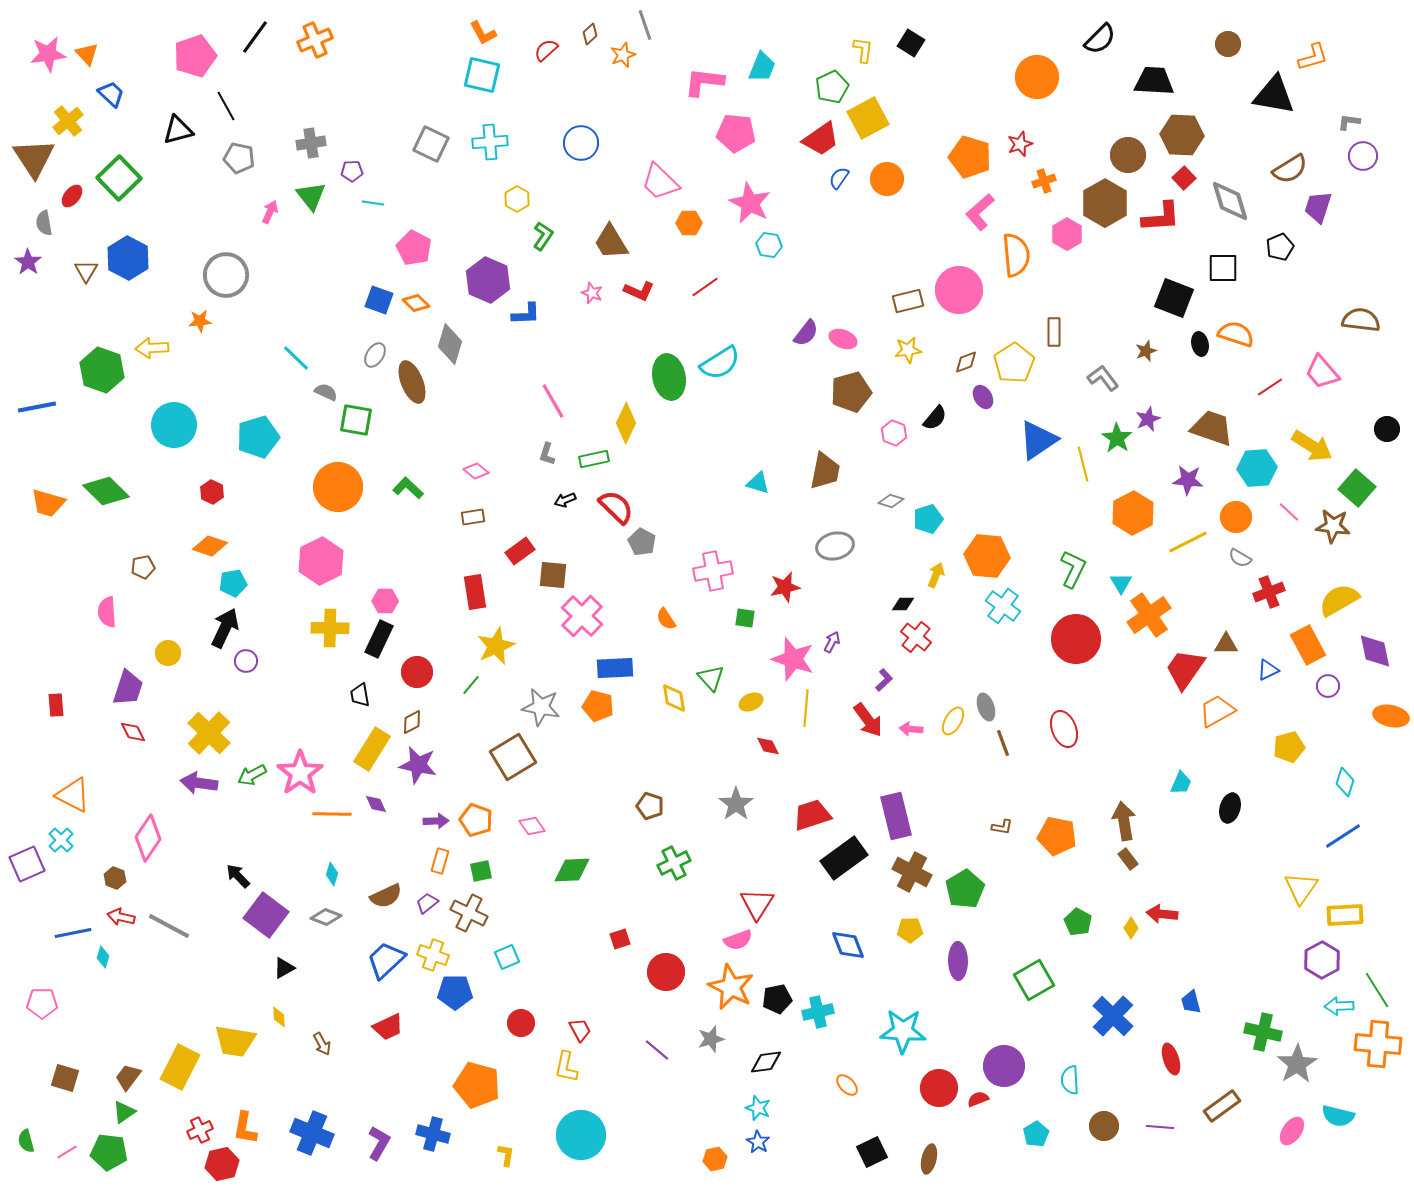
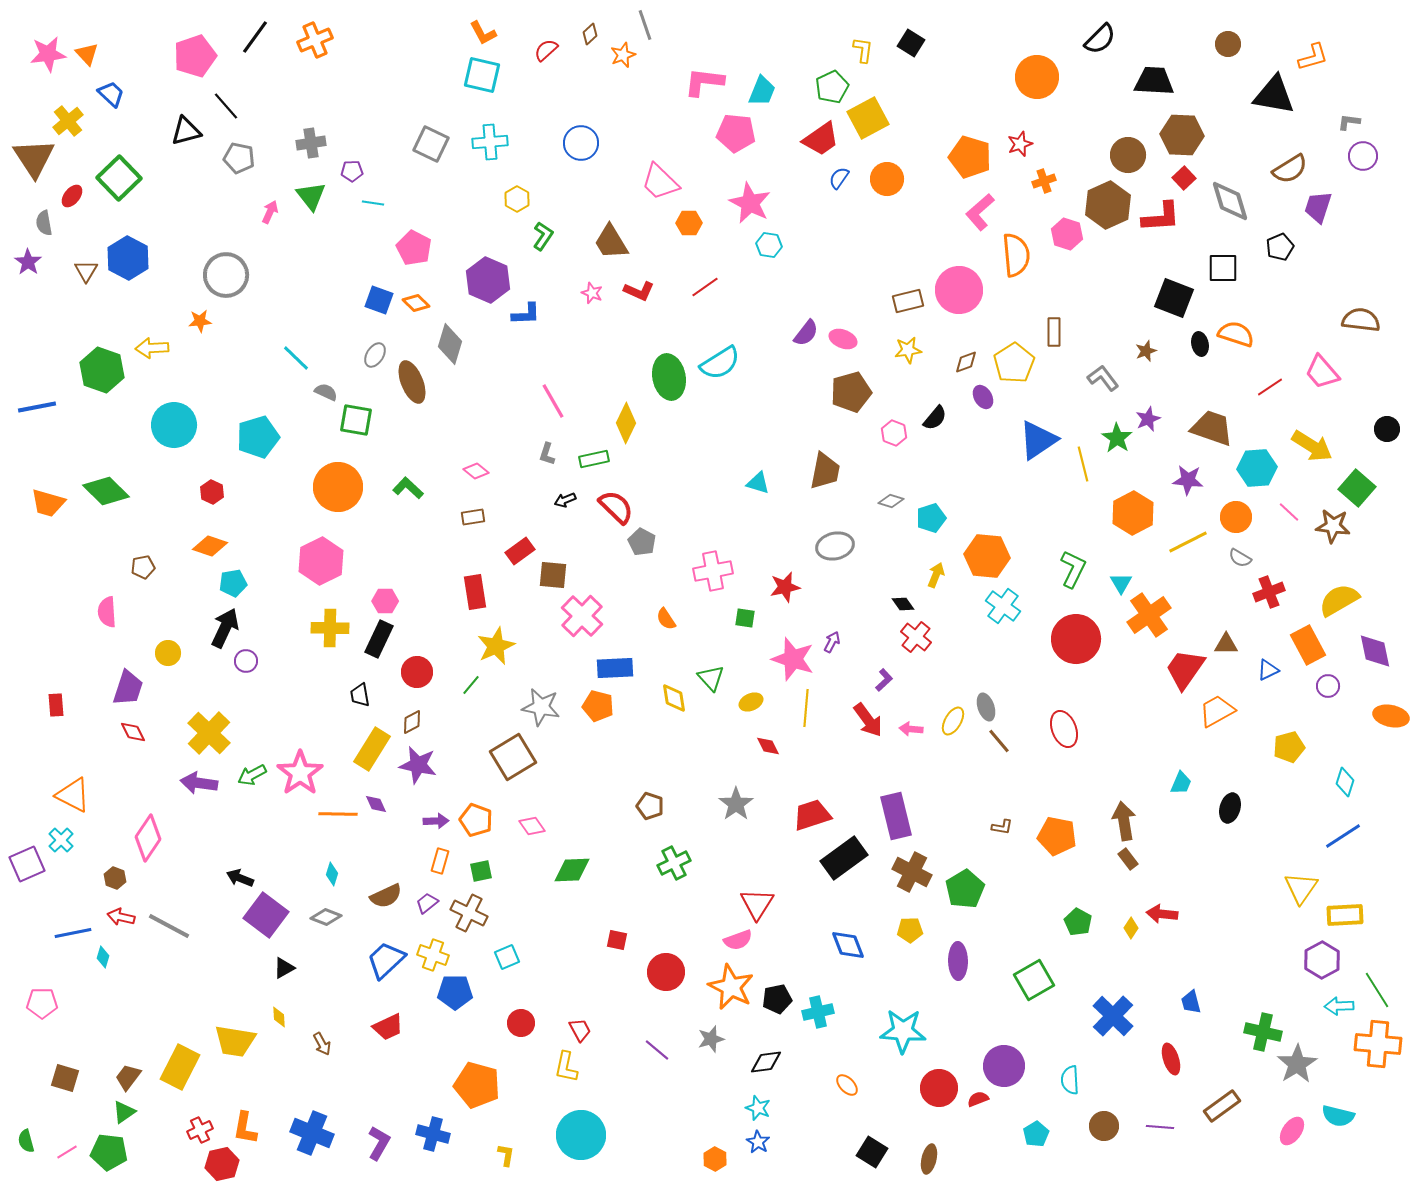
cyan trapezoid at (762, 67): moved 24 px down
black line at (226, 106): rotated 12 degrees counterclockwise
black triangle at (178, 130): moved 8 px right, 1 px down
brown hexagon at (1105, 203): moved 3 px right, 2 px down; rotated 6 degrees clockwise
pink hexagon at (1067, 234): rotated 12 degrees counterclockwise
cyan pentagon at (928, 519): moved 3 px right, 1 px up
black diamond at (903, 604): rotated 55 degrees clockwise
brown line at (1003, 743): moved 4 px left, 2 px up; rotated 20 degrees counterclockwise
orange line at (332, 814): moved 6 px right
black arrow at (238, 876): moved 2 px right, 2 px down; rotated 24 degrees counterclockwise
red square at (620, 939): moved 3 px left, 1 px down; rotated 30 degrees clockwise
black square at (872, 1152): rotated 32 degrees counterclockwise
orange hexagon at (715, 1159): rotated 20 degrees counterclockwise
